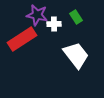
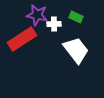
green rectangle: rotated 32 degrees counterclockwise
white trapezoid: moved 5 px up
